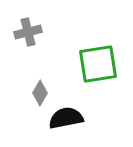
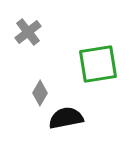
gray cross: rotated 24 degrees counterclockwise
